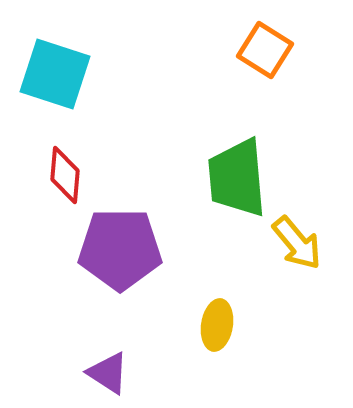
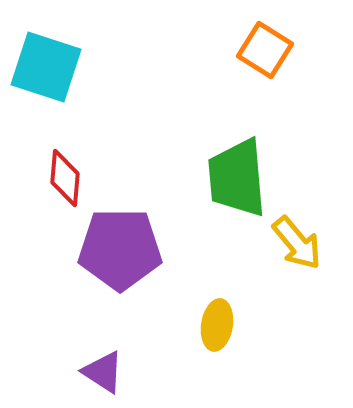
cyan square: moved 9 px left, 7 px up
red diamond: moved 3 px down
purple triangle: moved 5 px left, 1 px up
